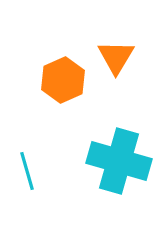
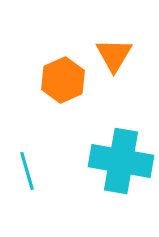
orange triangle: moved 2 px left, 2 px up
cyan cross: moved 2 px right; rotated 6 degrees counterclockwise
